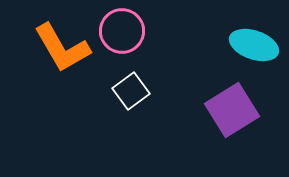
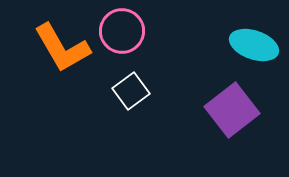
purple square: rotated 6 degrees counterclockwise
